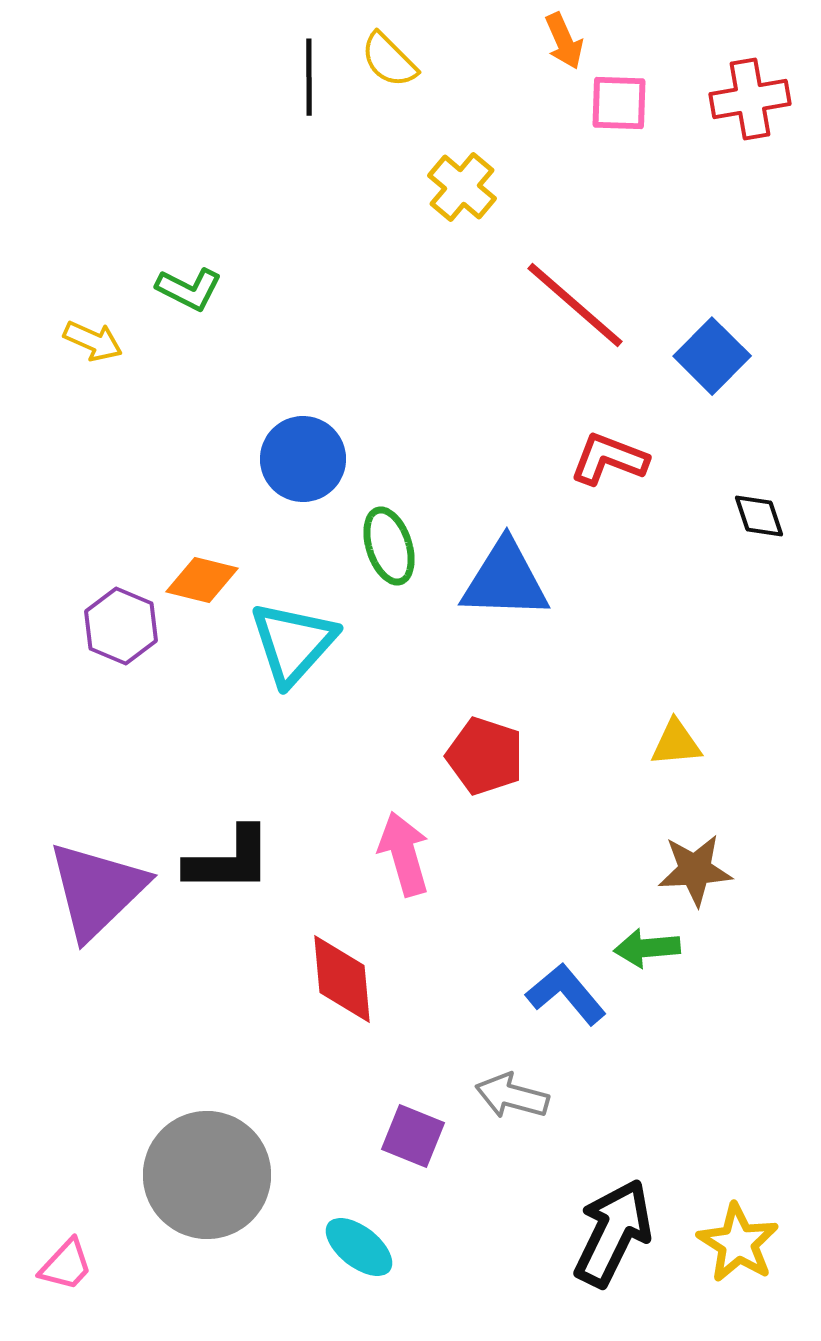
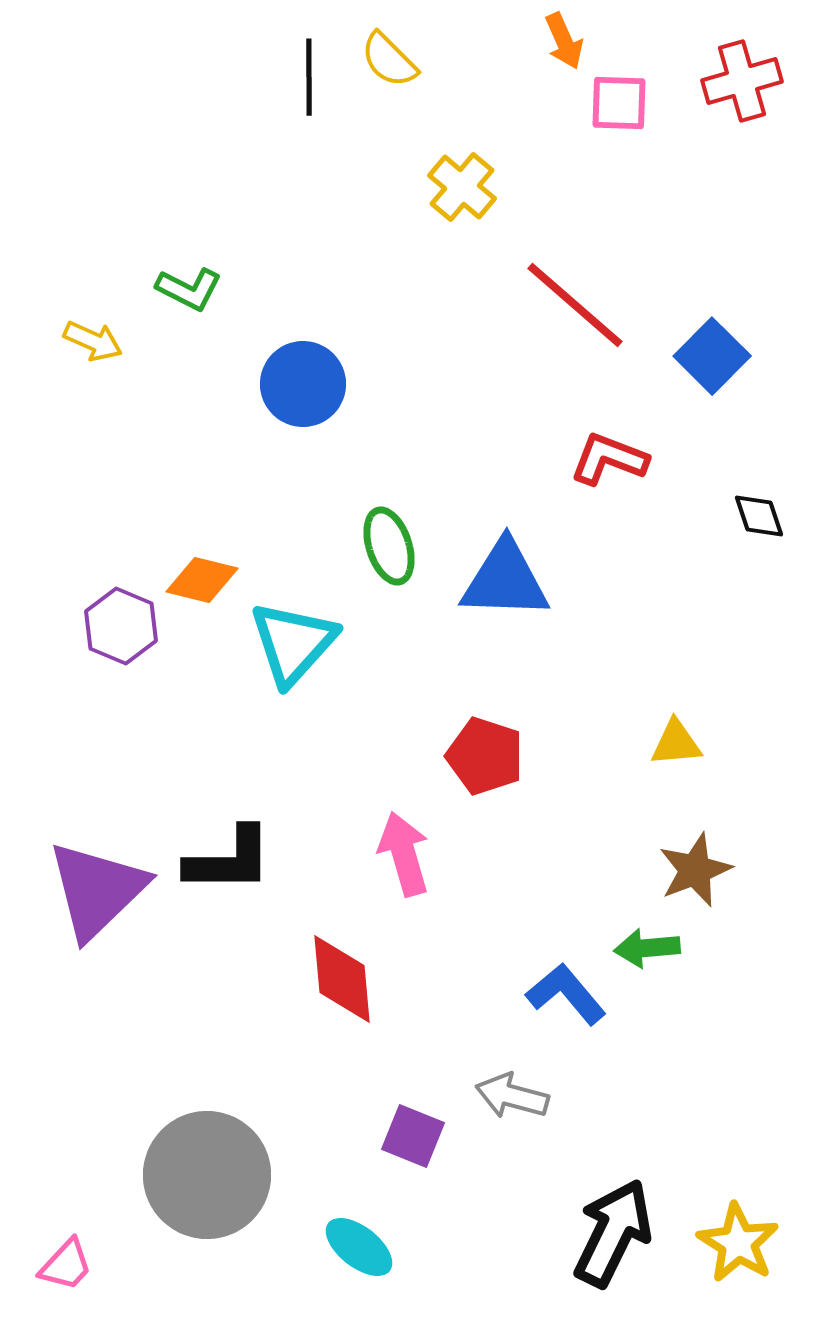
red cross: moved 8 px left, 18 px up; rotated 6 degrees counterclockwise
blue circle: moved 75 px up
brown star: rotated 18 degrees counterclockwise
